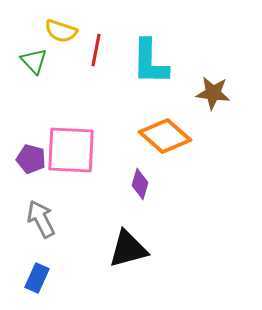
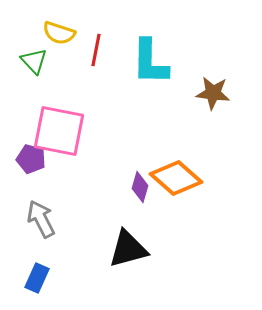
yellow semicircle: moved 2 px left, 2 px down
orange diamond: moved 11 px right, 42 px down
pink square: moved 12 px left, 19 px up; rotated 8 degrees clockwise
purple diamond: moved 3 px down
